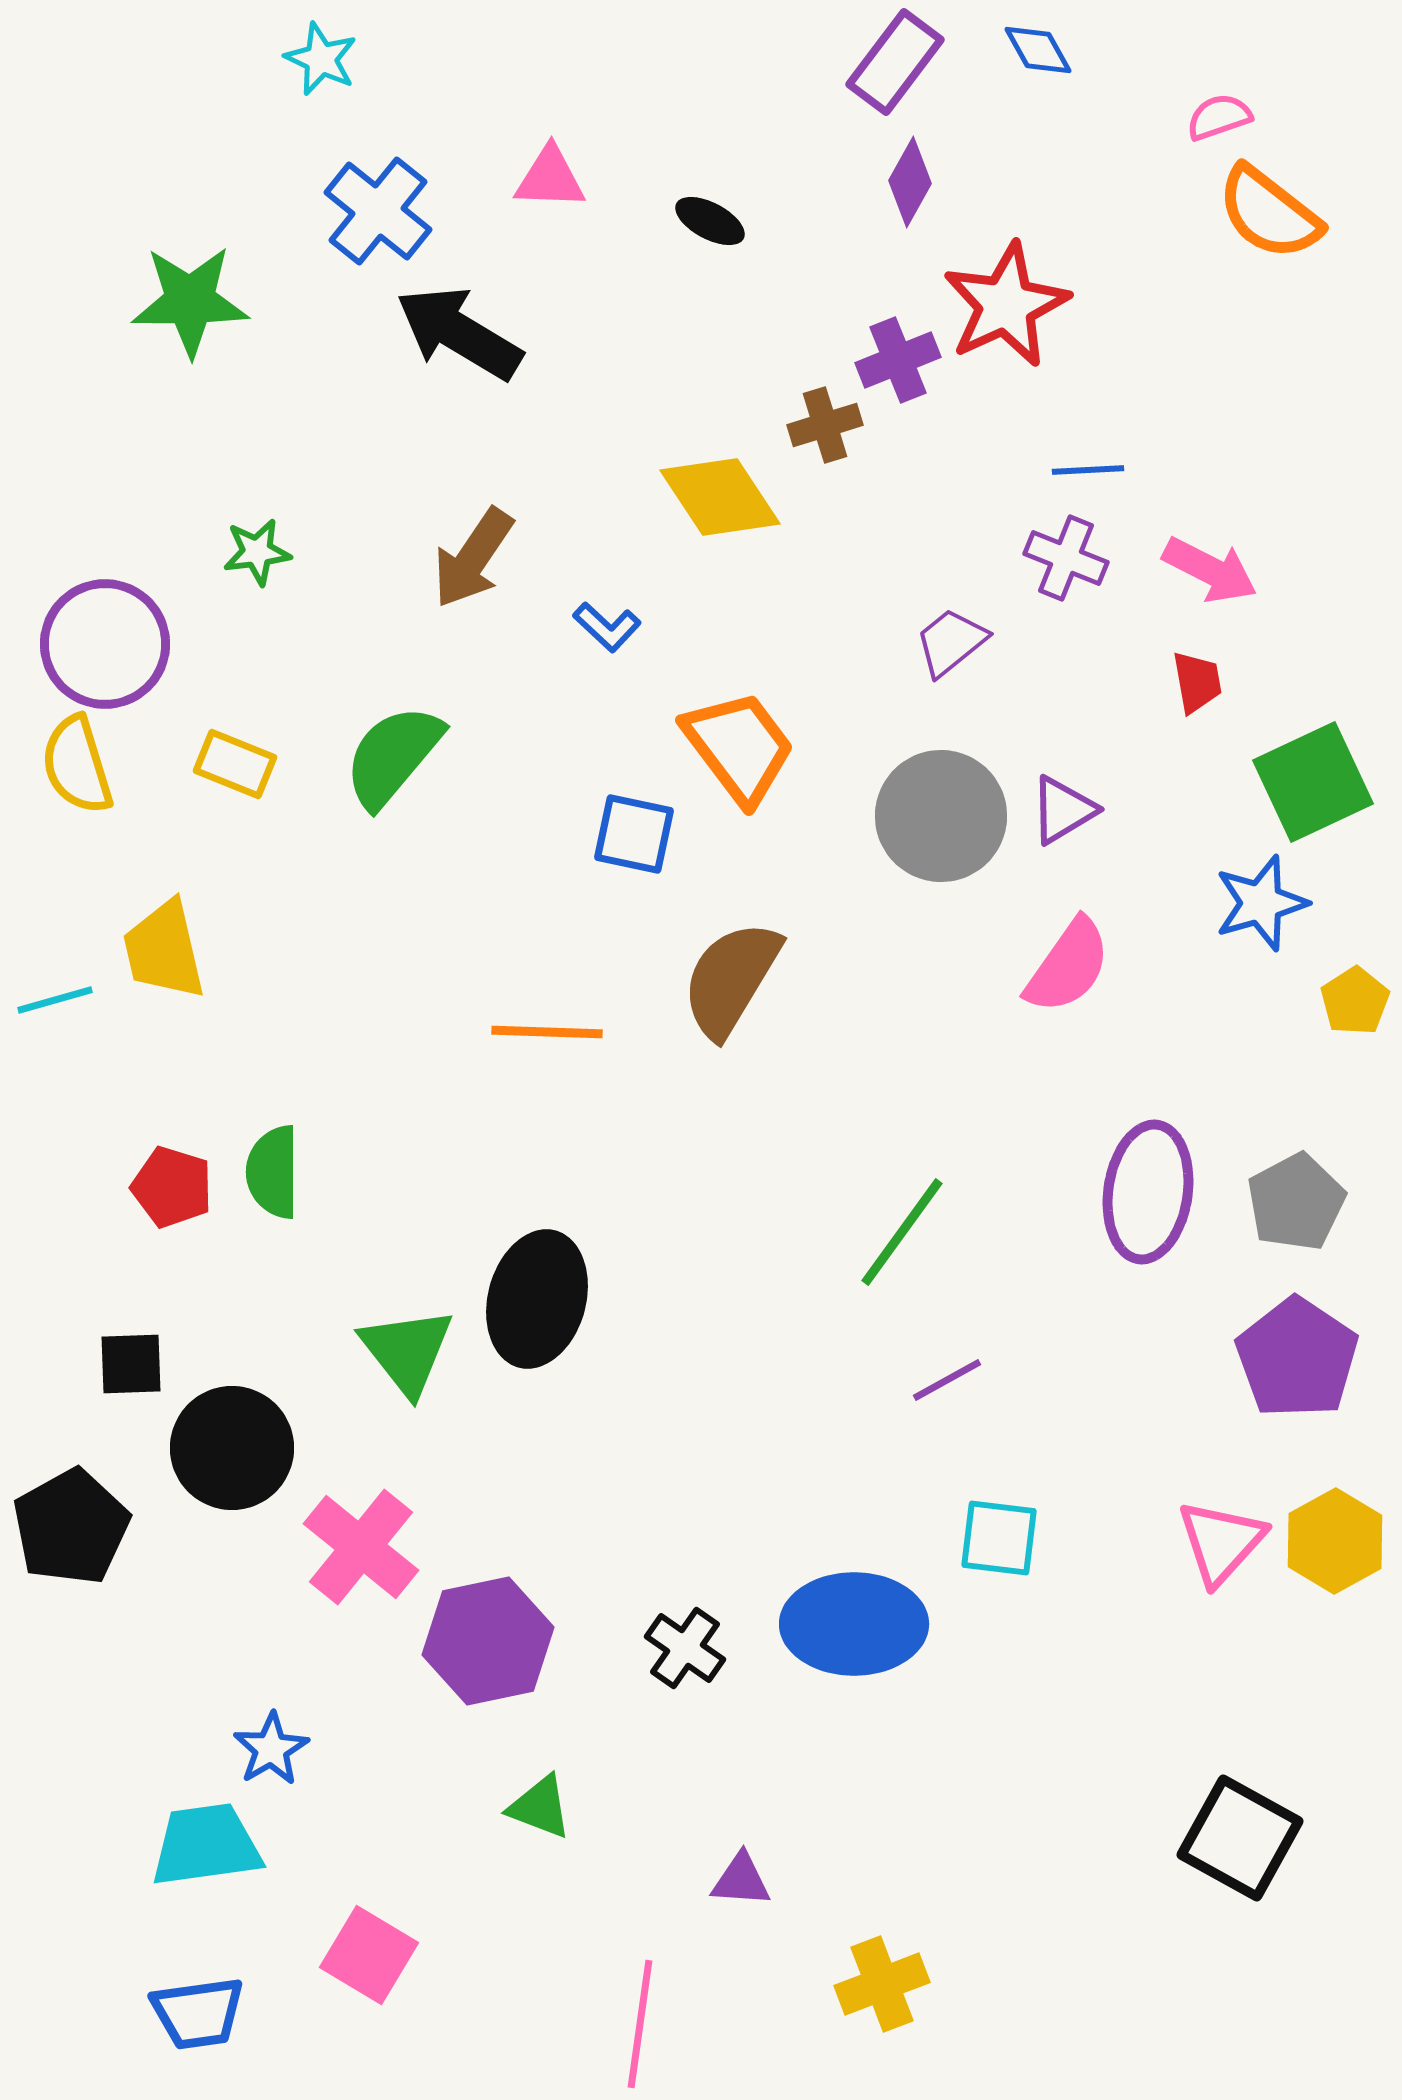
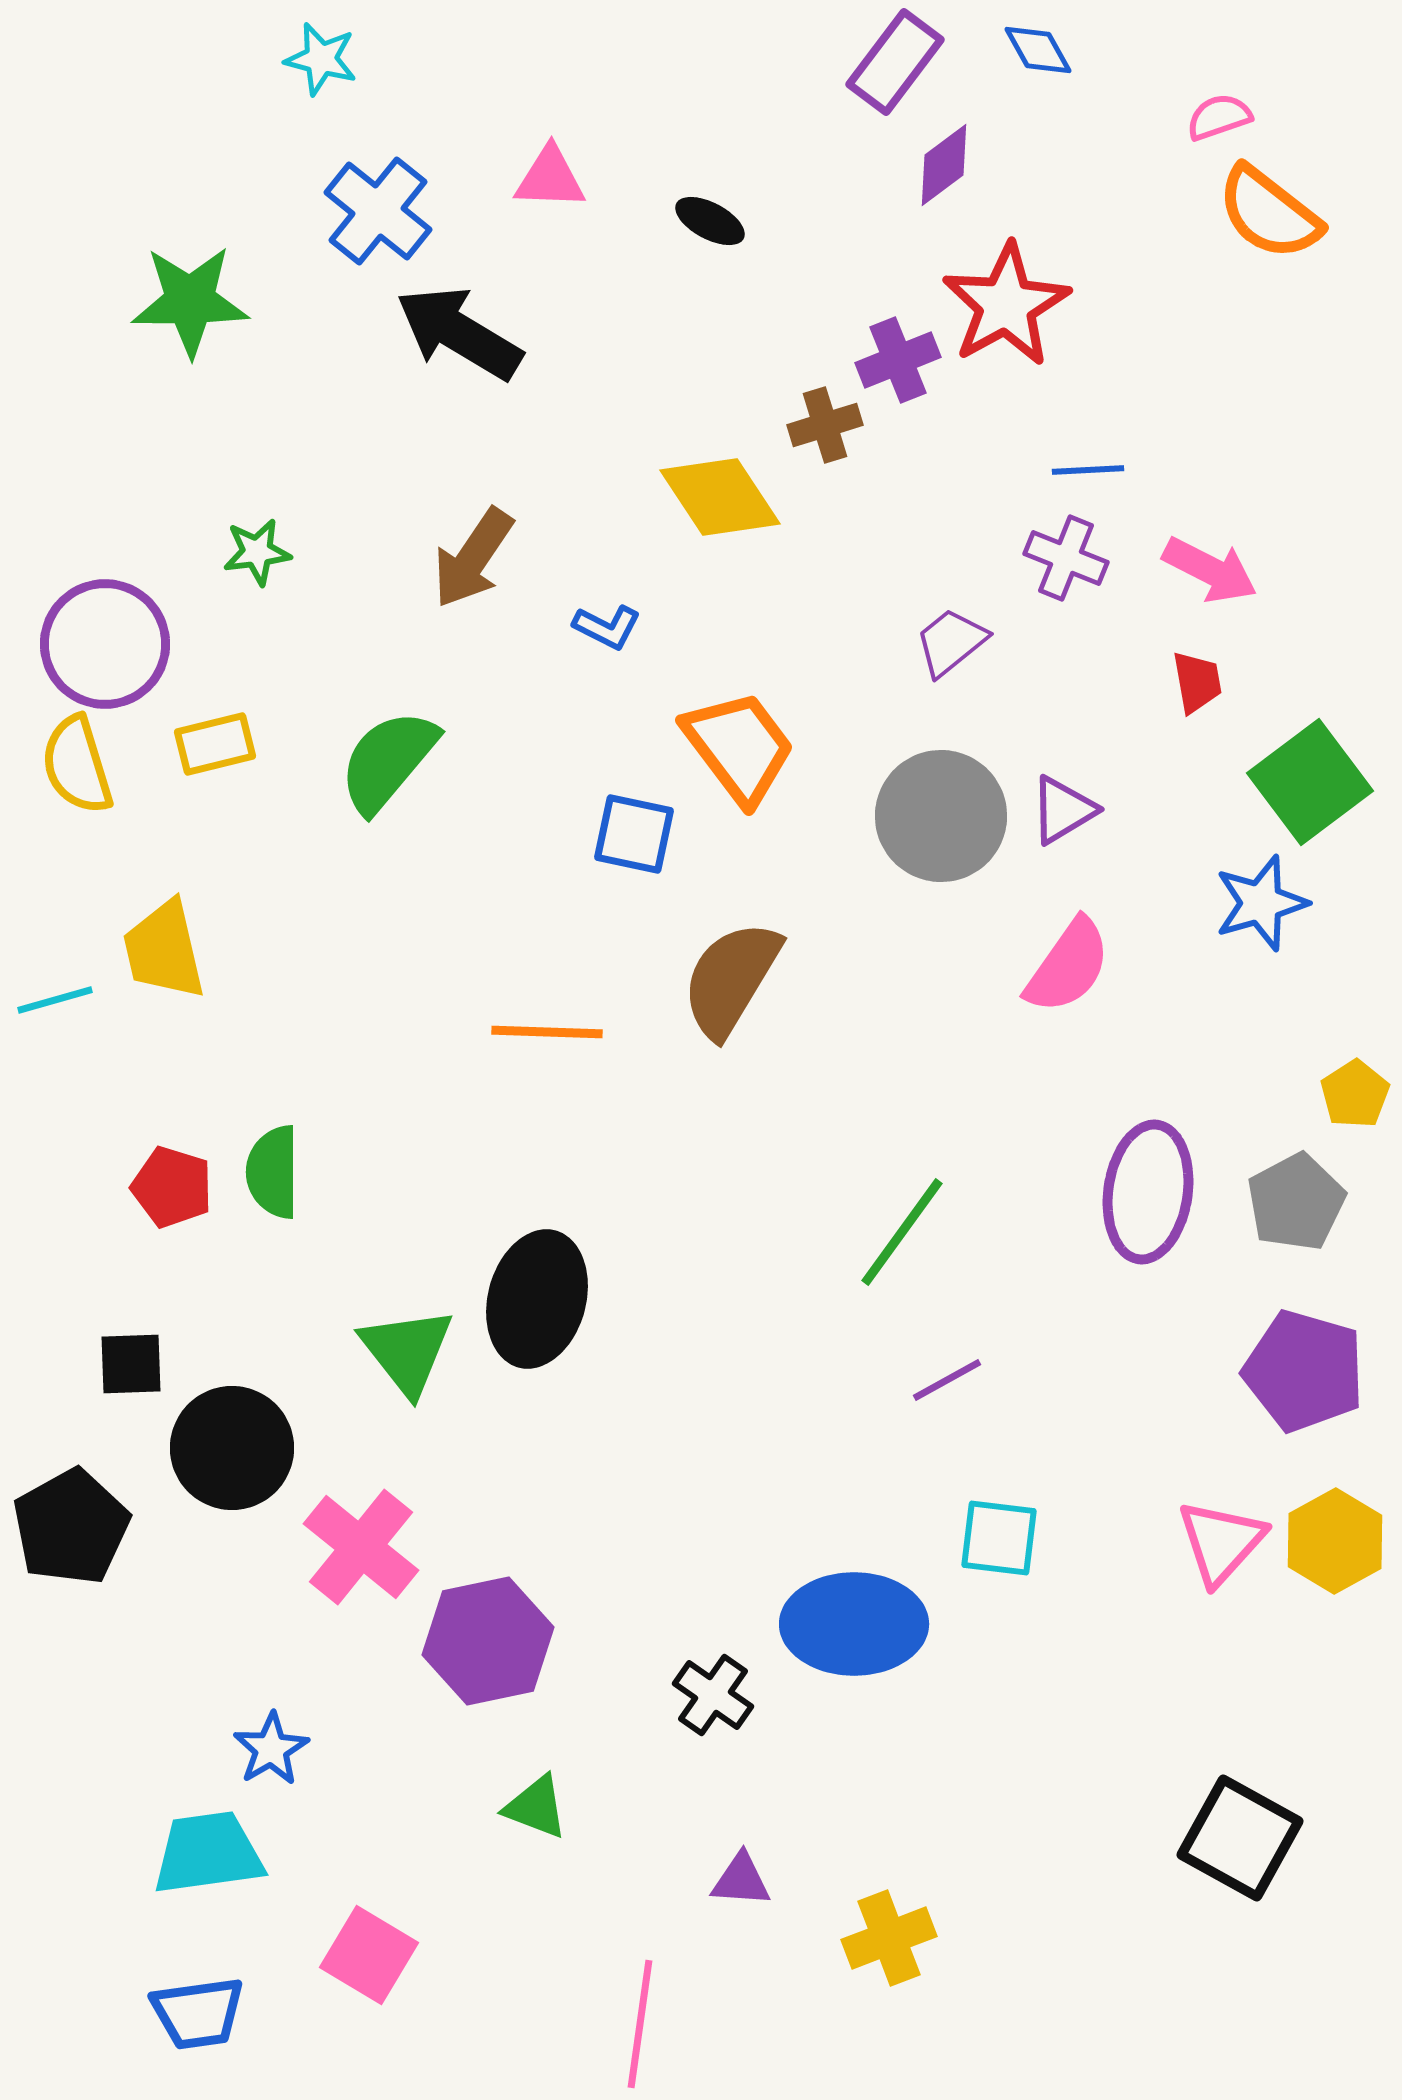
cyan star at (321, 59): rotated 10 degrees counterclockwise
purple diamond at (910, 182): moved 34 px right, 17 px up; rotated 24 degrees clockwise
red star at (1006, 305): rotated 4 degrees counterclockwise
blue L-shape at (607, 627): rotated 16 degrees counterclockwise
green semicircle at (393, 756): moved 5 px left, 5 px down
yellow rectangle at (235, 764): moved 20 px left, 20 px up; rotated 36 degrees counterclockwise
green square at (1313, 782): moved 3 px left; rotated 12 degrees counterclockwise
yellow pentagon at (1355, 1001): moved 93 px down
purple pentagon at (1297, 1358): moved 7 px right, 13 px down; rotated 18 degrees counterclockwise
black cross at (685, 1648): moved 28 px right, 47 px down
green triangle at (540, 1807): moved 4 px left
cyan trapezoid at (206, 1845): moved 2 px right, 8 px down
yellow cross at (882, 1984): moved 7 px right, 46 px up
